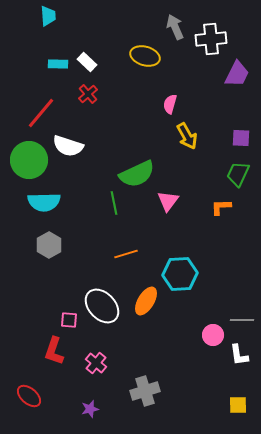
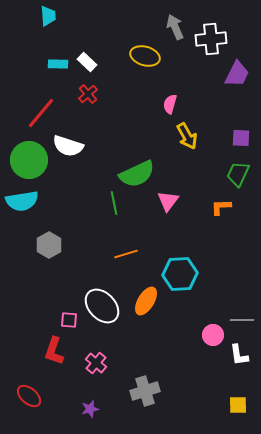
cyan semicircle: moved 22 px left, 1 px up; rotated 8 degrees counterclockwise
